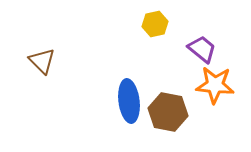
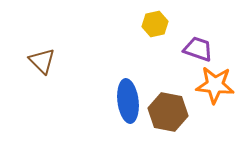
purple trapezoid: moved 4 px left; rotated 20 degrees counterclockwise
blue ellipse: moved 1 px left
